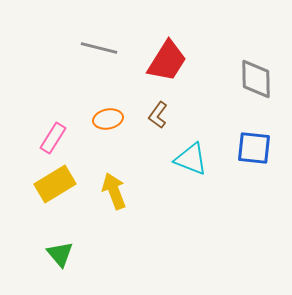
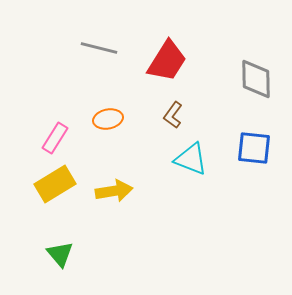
brown L-shape: moved 15 px right
pink rectangle: moved 2 px right
yellow arrow: rotated 102 degrees clockwise
